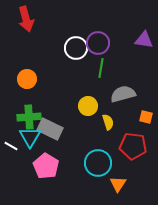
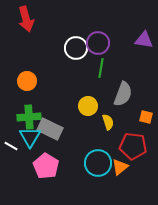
orange circle: moved 2 px down
gray semicircle: rotated 125 degrees clockwise
orange triangle: moved 2 px right, 17 px up; rotated 18 degrees clockwise
